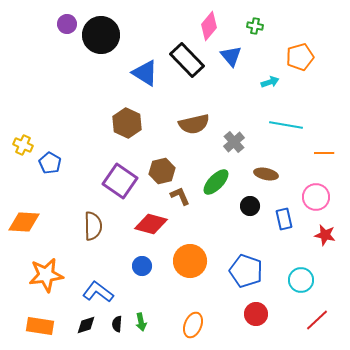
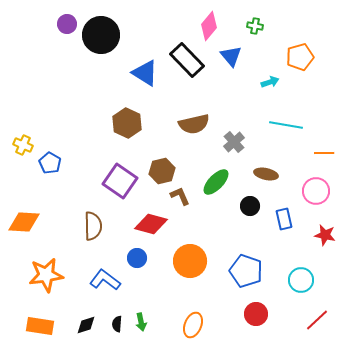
pink circle at (316, 197): moved 6 px up
blue circle at (142, 266): moved 5 px left, 8 px up
blue L-shape at (98, 292): moved 7 px right, 12 px up
